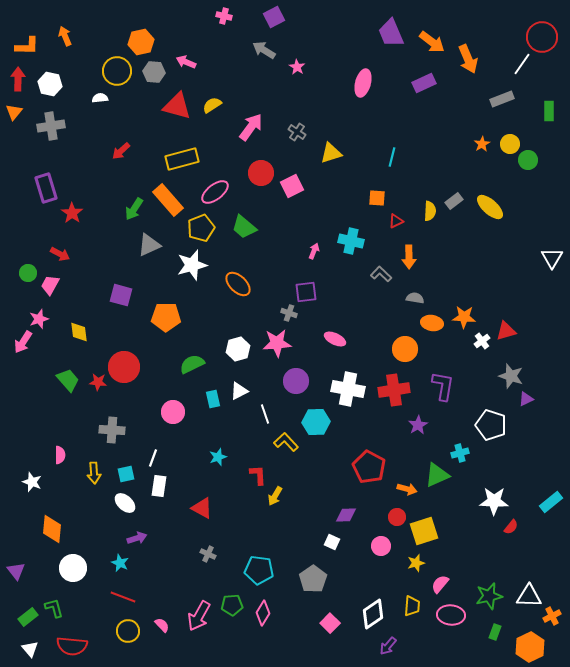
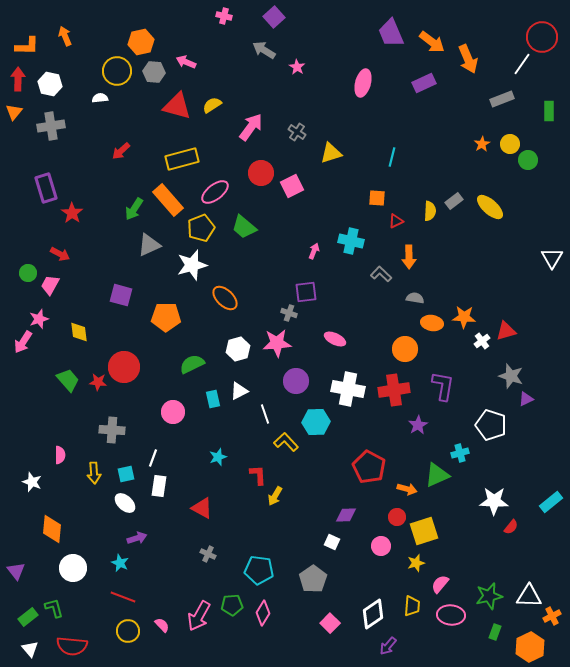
purple square at (274, 17): rotated 15 degrees counterclockwise
orange ellipse at (238, 284): moved 13 px left, 14 px down
